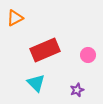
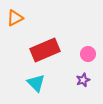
pink circle: moved 1 px up
purple star: moved 6 px right, 10 px up
